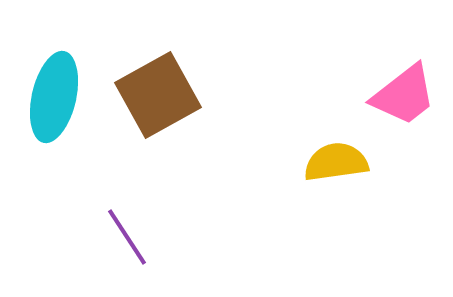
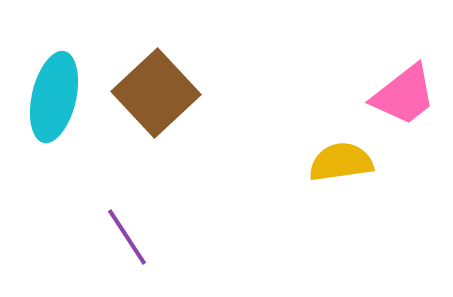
brown square: moved 2 px left, 2 px up; rotated 14 degrees counterclockwise
yellow semicircle: moved 5 px right
